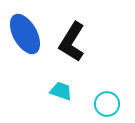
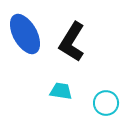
cyan trapezoid: rotated 10 degrees counterclockwise
cyan circle: moved 1 px left, 1 px up
